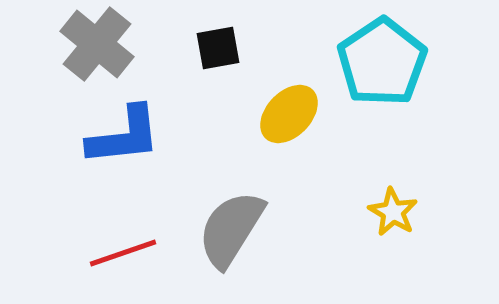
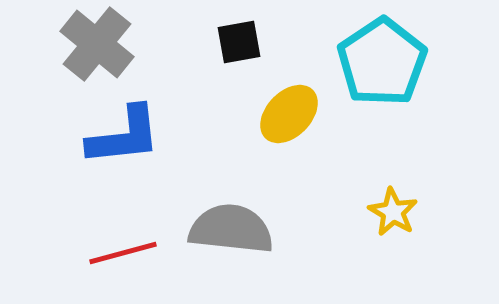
black square: moved 21 px right, 6 px up
gray semicircle: rotated 64 degrees clockwise
red line: rotated 4 degrees clockwise
